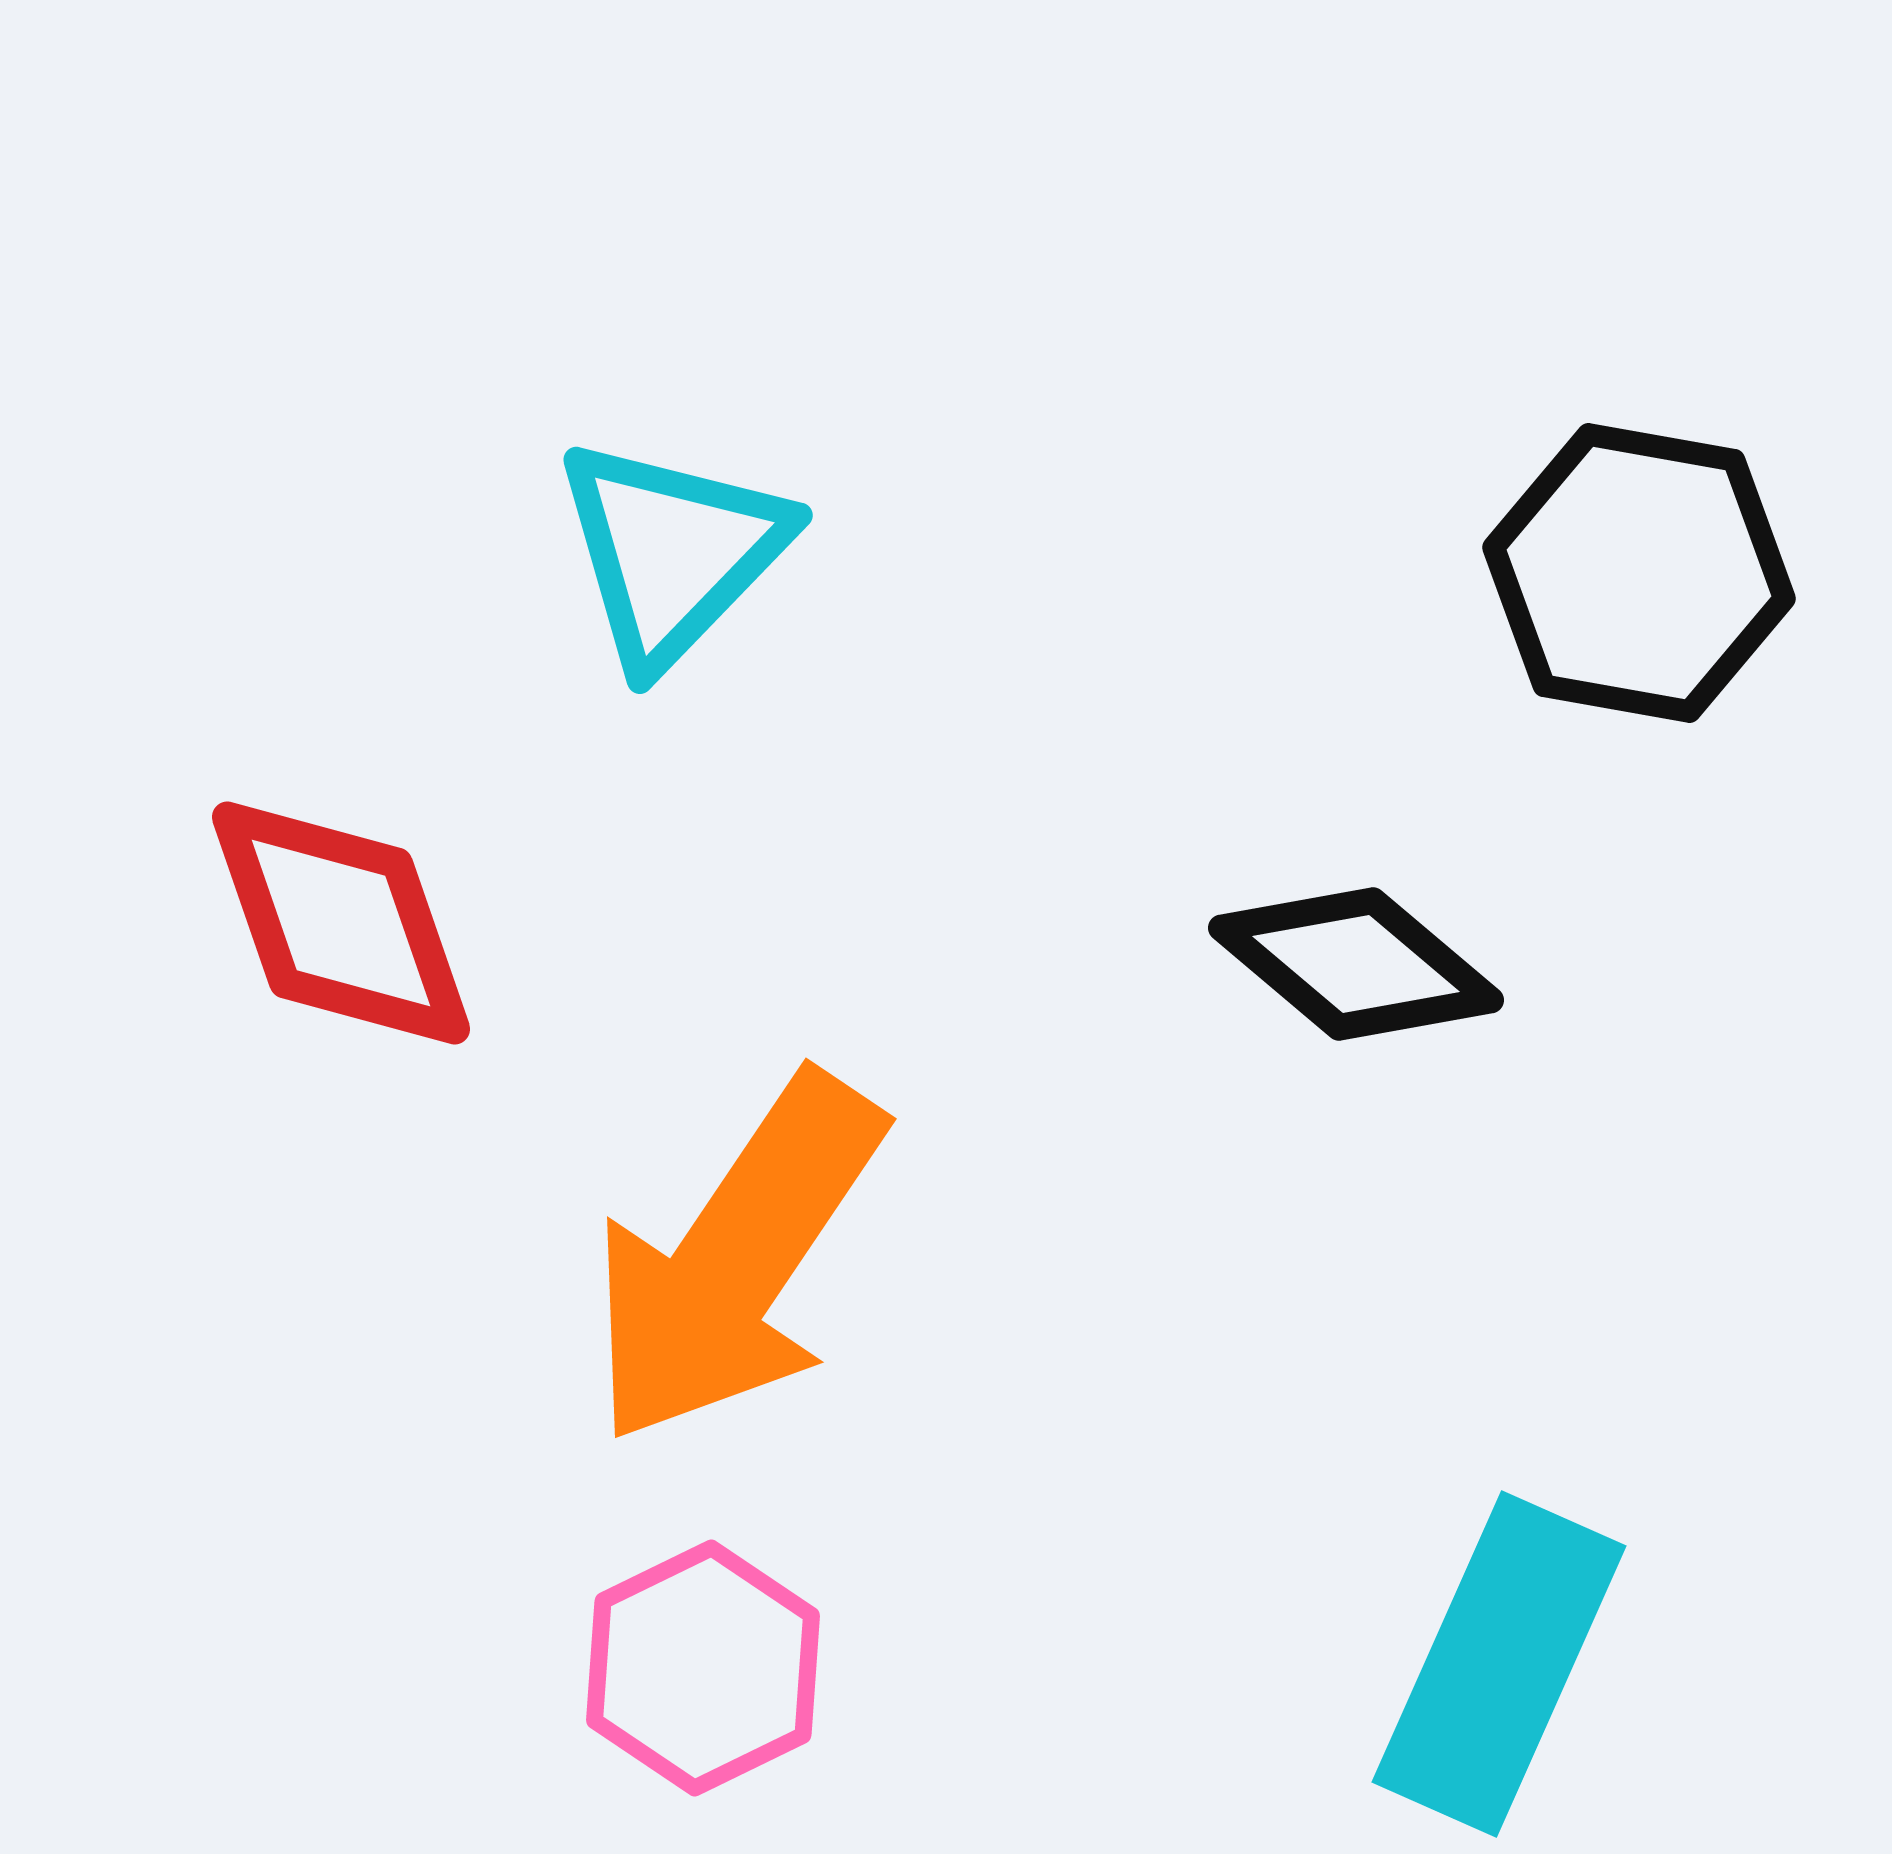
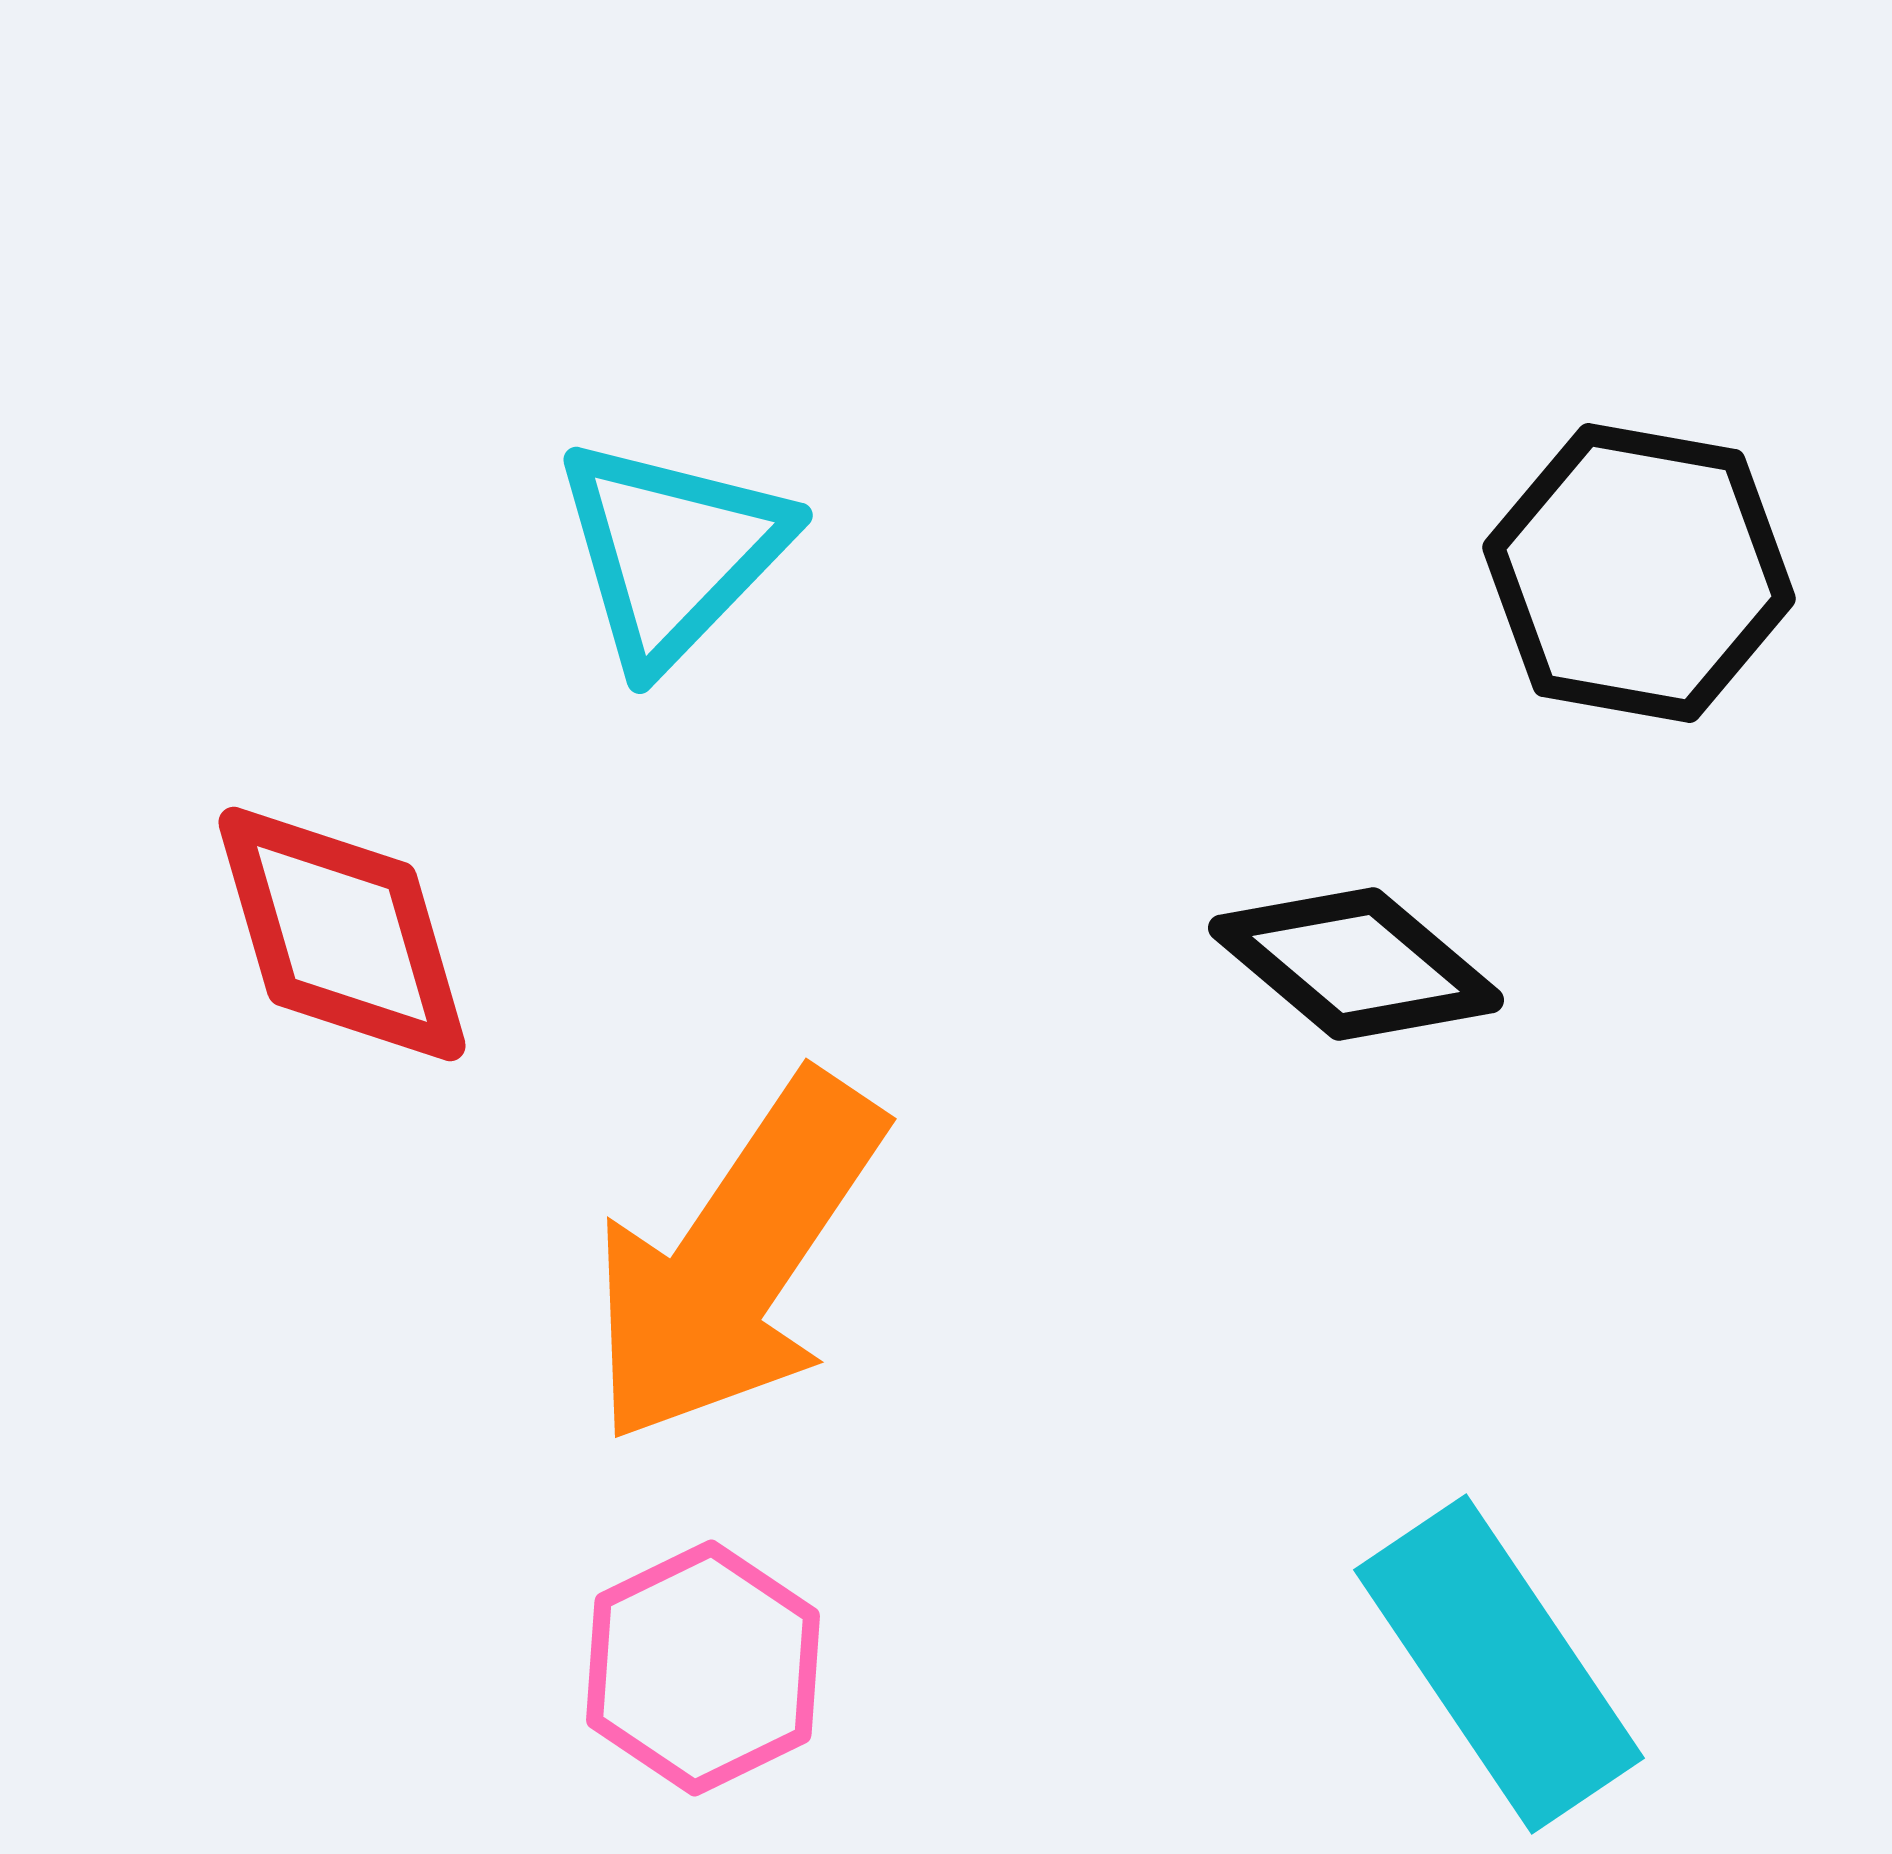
red diamond: moved 1 px right, 11 px down; rotated 3 degrees clockwise
cyan rectangle: rotated 58 degrees counterclockwise
